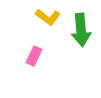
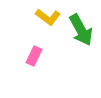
green arrow: rotated 24 degrees counterclockwise
